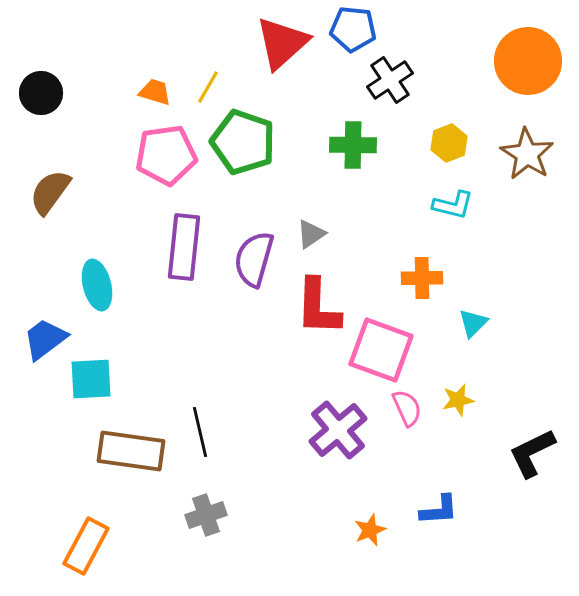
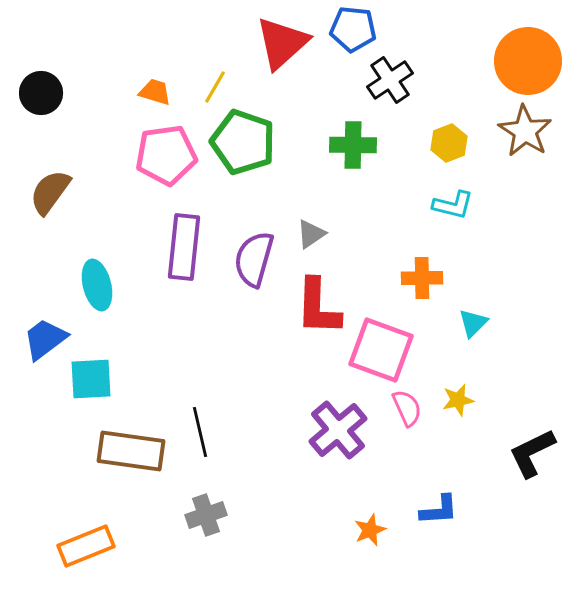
yellow line: moved 7 px right
brown star: moved 2 px left, 23 px up
orange rectangle: rotated 40 degrees clockwise
